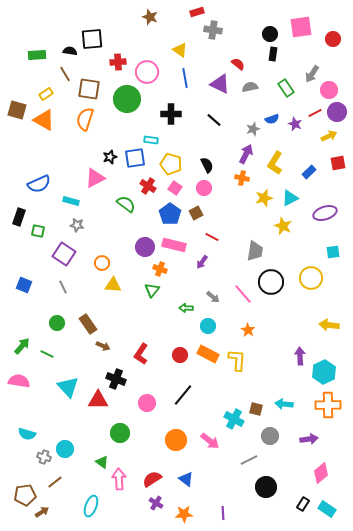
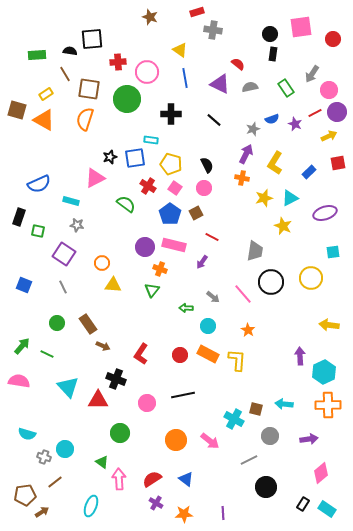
black line at (183, 395): rotated 40 degrees clockwise
